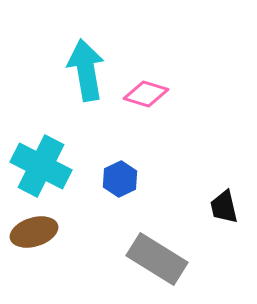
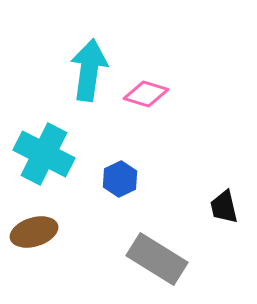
cyan arrow: moved 3 px right; rotated 18 degrees clockwise
cyan cross: moved 3 px right, 12 px up
